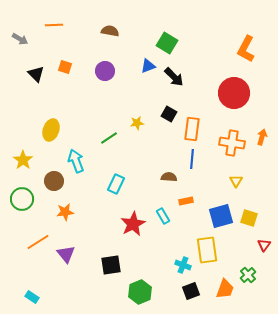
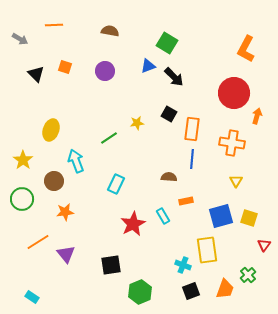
orange arrow at (262, 137): moved 5 px left, 21 px up
